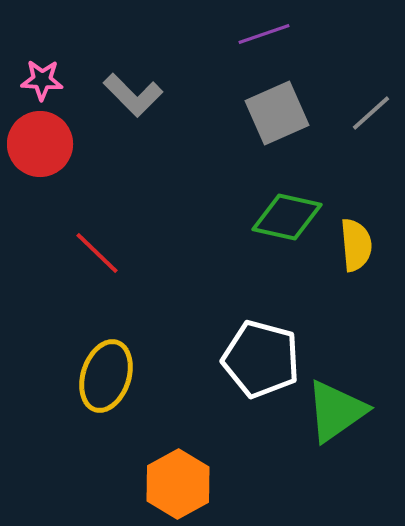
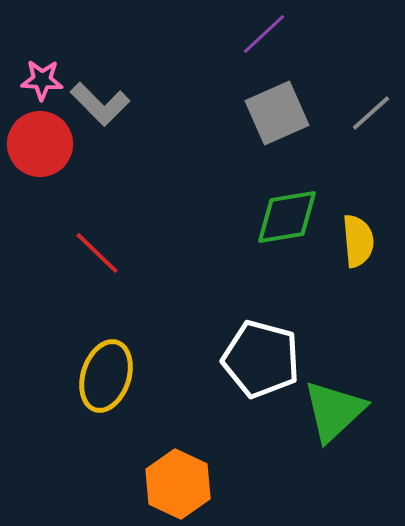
purple line: rotated 24 degrees counterclockwise
gray L-shape: moved 33 px left, 9 px down
green diamond: rotated 22 degrees counterclockwise
yellow semicircle: moved 2 px right, 4 px up
green triangle: moved 2 px left; rotated 8 degrees counterclockwise
orange hexagon: rotated 6 degrees counterclockwise
